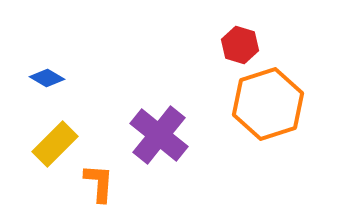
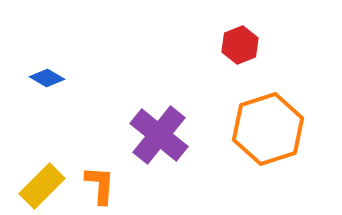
red hexagon: rotated 21 degrees clockwise
orange hexagon: moved 25 px down
yellow rectangle: moved 13 px left, 42 px down
orange L-shape: moved 1 px right, 2 px down
